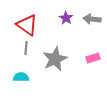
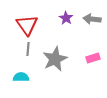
red triangle: rotated 20 degrees clockwise
gray line: moved 2 px right, 1 px down
